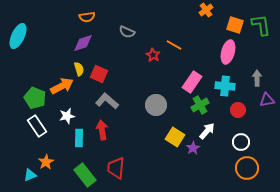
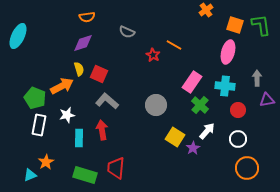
green cross: rotated 18 degrees counterclockwise
white star: moved 1 px up
white rectangle: moved 2 px right, 1 px up; rotated 45 degrees clockwise
white circle: moved 3 px left, 3 px up
green rectangle: rotated 35 degrees counterclockwise
